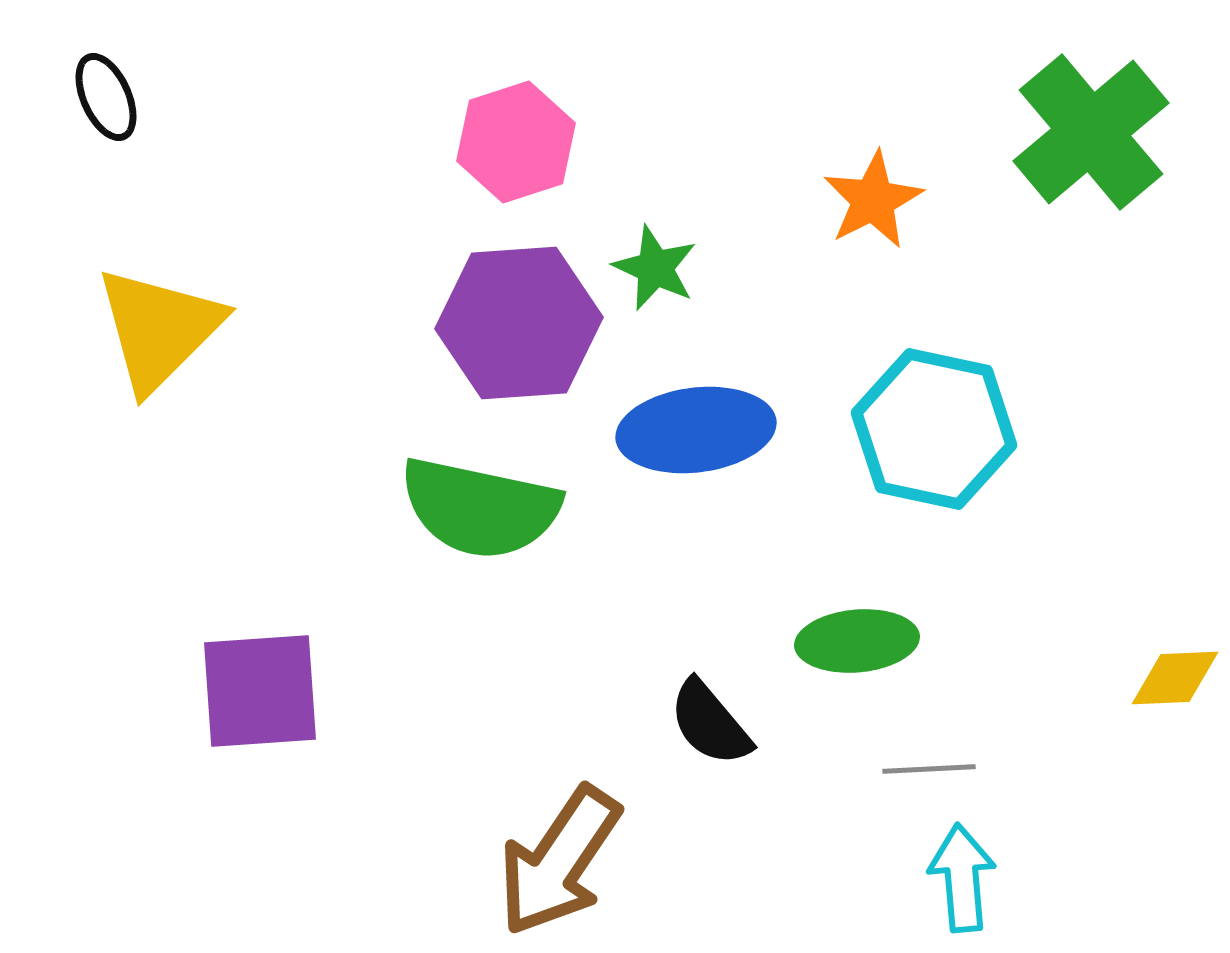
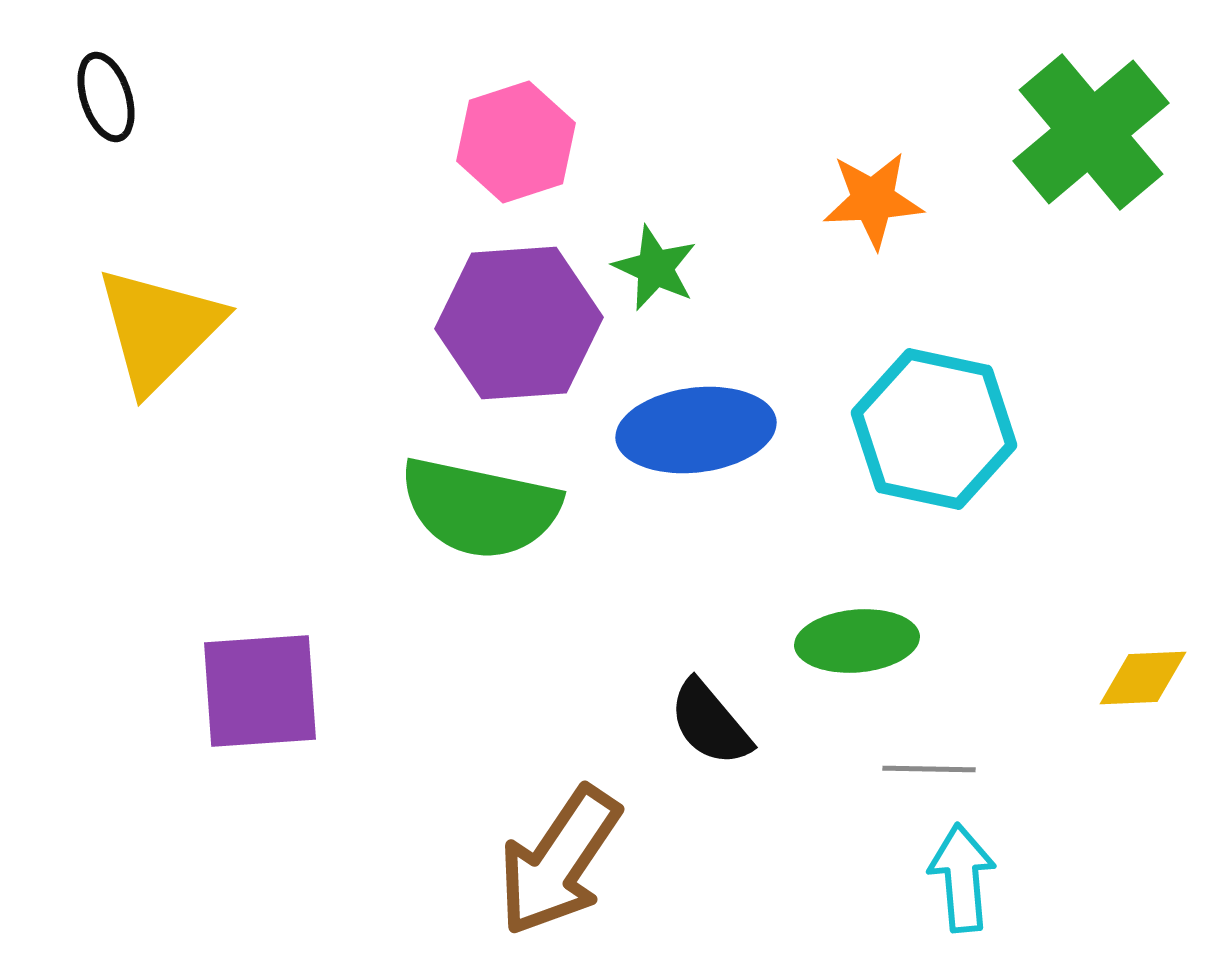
black ellipse: rotated 6 degrees clockwise
orange star: rotated 24 degrees clockwise
yellow diamond: moved 32 px left
gray line: rotated 4 degrees clockwise
